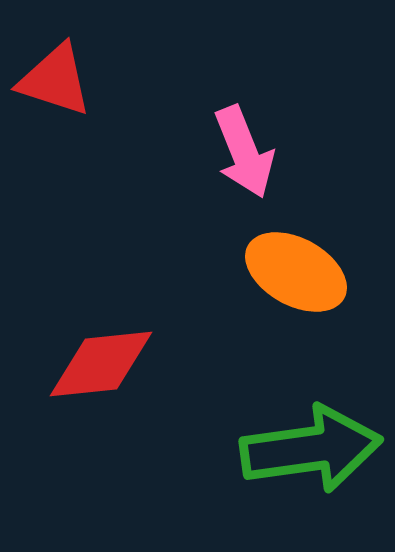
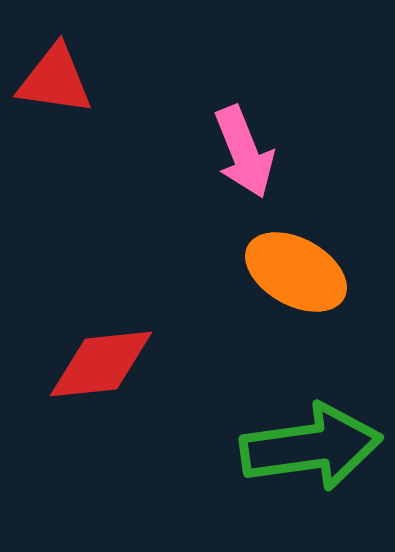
red triangle: rotated 10 degrees counterclockwise
green arrow: moved 2 px up
